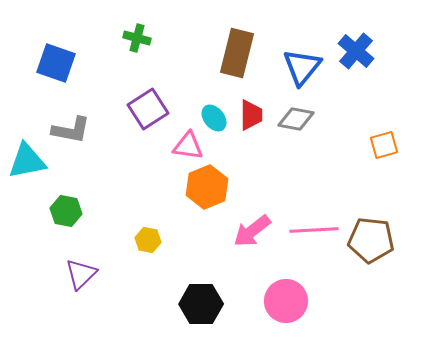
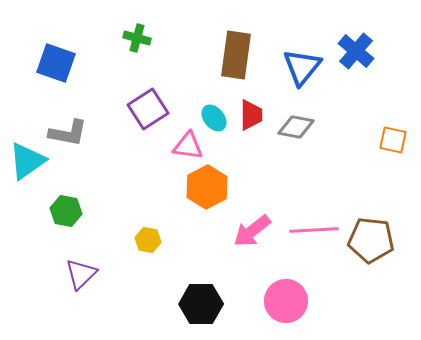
brown rectangle: moved 1 px left, 2 px down; rotated 6 degrees counterclockwise
gray diamond: moved 8 px down
gray L-shape: moved 3 px left, 3 px down
orange square: moved 9 px right, 5 px up; rotated 28 degrees clockwise
cyan triangle: rotated 24 degrees counterclockwise
orange hexagon: rotated 6 degrees counterclockwise
